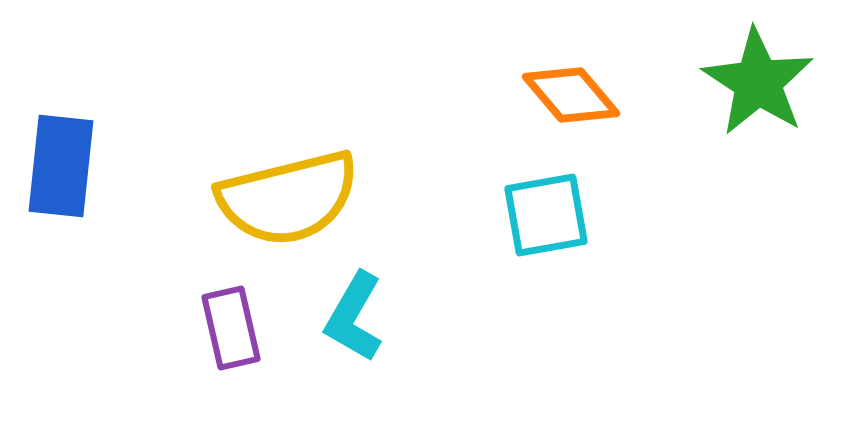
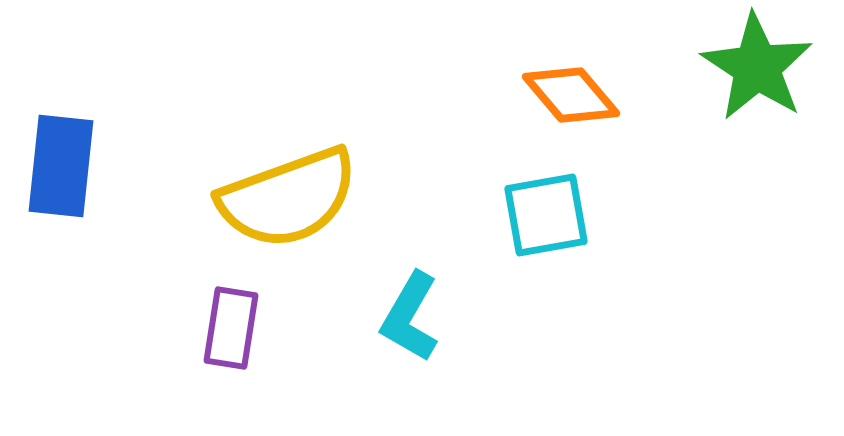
green star: moved 1 px left, 15 px up
yellow semicircle: rotated 6 degrees counterclockwise
cyan L-shape: moved 56 px right
purple rectangle: rotated 22 degrees clockwise
